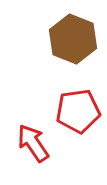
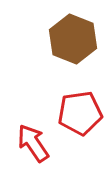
red pentagon: moved 2 px right, 2 px down
